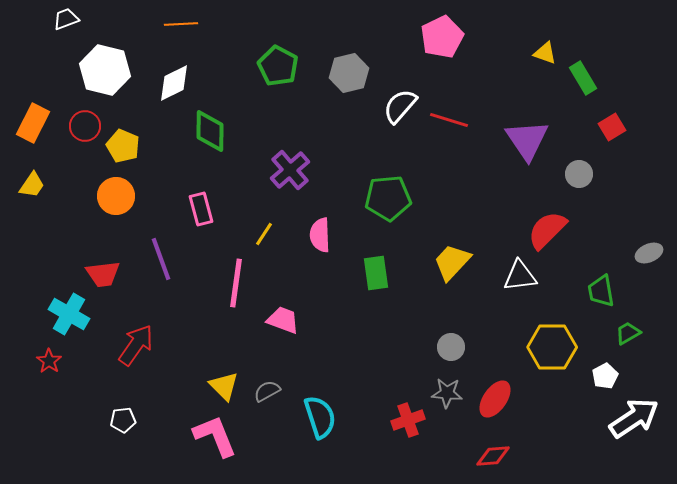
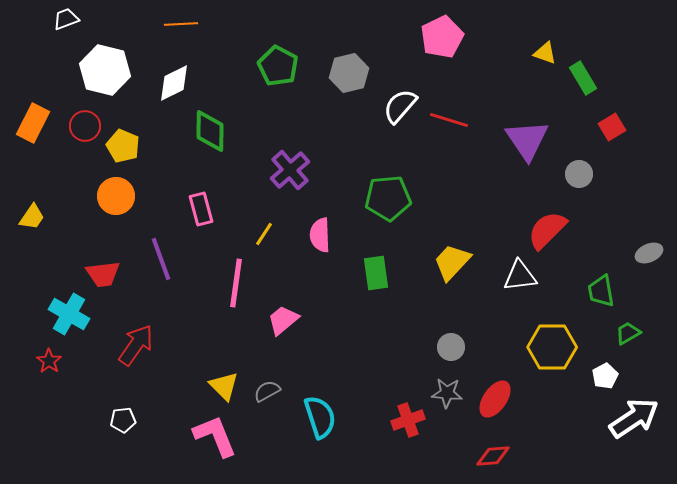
yellow trapezoid at (32, 185): moved 32 px down
pink trapezoid at (283, 320): rotated 60 degrees counterclockwise
